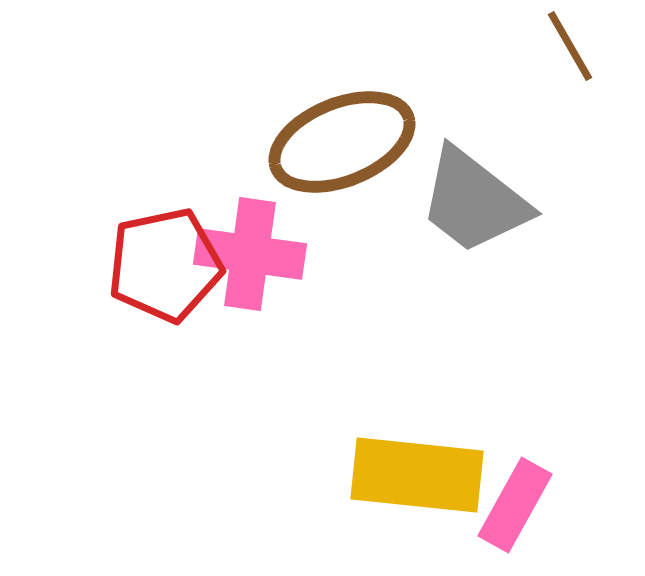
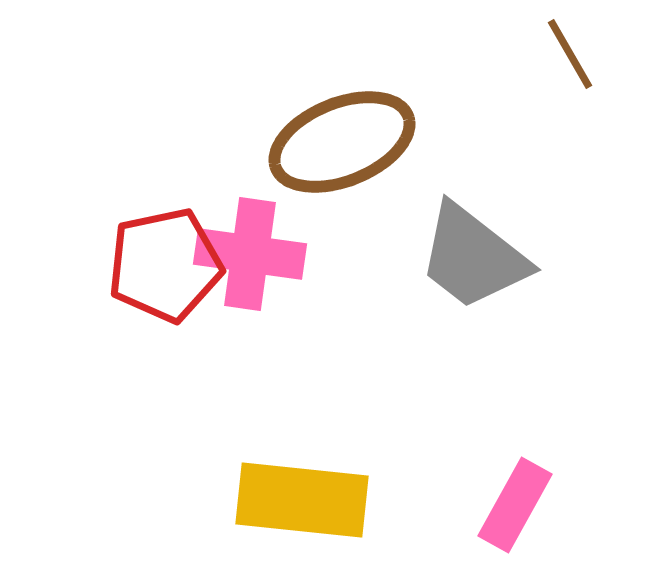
brown line: moved 8 px down
gray trapezoid: moved 1 px left, 56 px down
yellow rectangle: moved 115 px left, 25 px down
